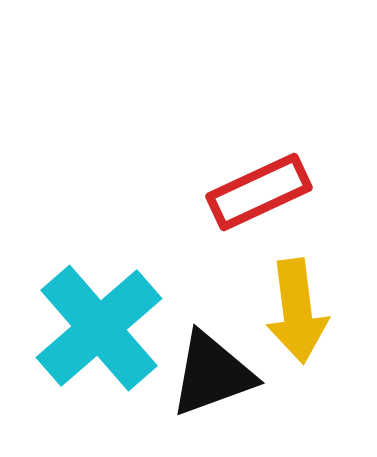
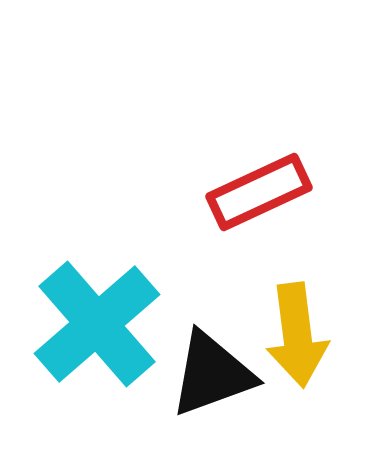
yellow arrow: moved 24 px down
cyan cross: moved 2 px left, 4 px up
